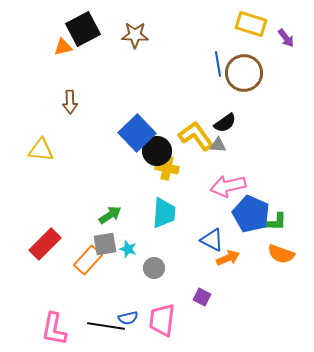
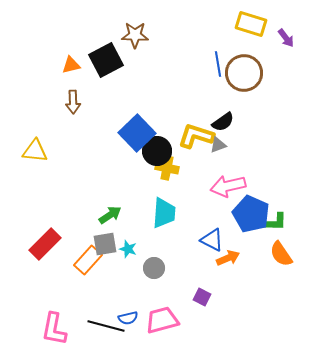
black square: moved 23 px right, 31 px down
orange triangle: moved 8 px right, 18 px down
brown arrow: moved 3 px right
black semicircle: moved 2 px left, 1 px up
yellow L-shape: rotated 36 degrees counterclockwise
gray triangle: rotated 24 degrees counterclockwise
yellow triangle: moved 6 px left, 1 px down
orange semicircle: rotated 36 degrees clockwise
pink trapezoid: rotated 68 degrees clockwise
black line: rotated 6 degrees clockwise
